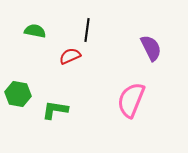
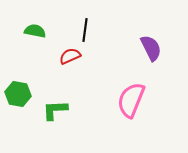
black line: moved 2 px left
green L-shape: rotated 12 degrees counterclockwise
